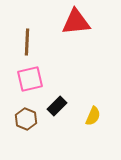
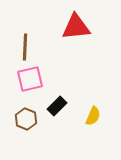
red triangle: moved 5 px down
brown line: moved 2 px left, 5 px down
